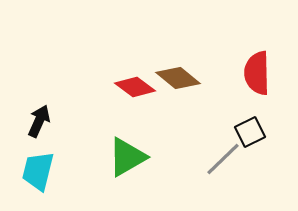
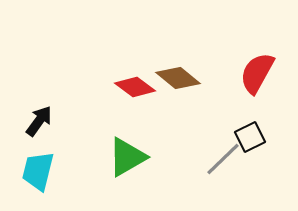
red semicircle: rotated 30 degrees clockwise
black arrow: rotated 12 degrees clockwise
black square: moved 5 px down
